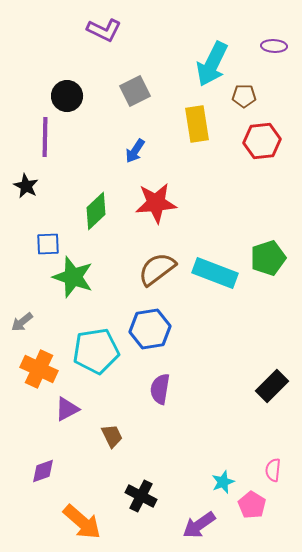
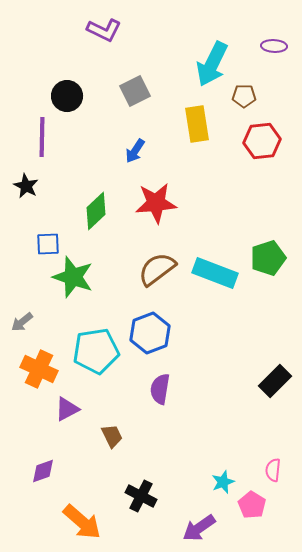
purple line: moved 3 px left
blue hexagon: moved 4 px down; rotated 12 degrees counterclockwise
black rectangle: moved 3 px right, 5 px up
purple arrow: moved 3 px down
